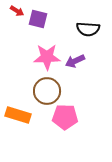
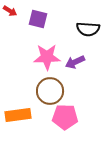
red arrow: moved 7 px left
purple arrow: moved 1 px down
brown circle: moved 3 px right
orange rectangle: rotated 25 degrees counterclockwise
